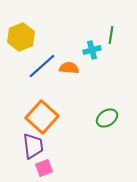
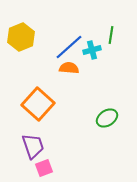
blue line: moved 27 px right, 19 px up
orange square: moved 4 px left, 13 px up
purple trapezoid: rotated 12 degrees counterclockwise
